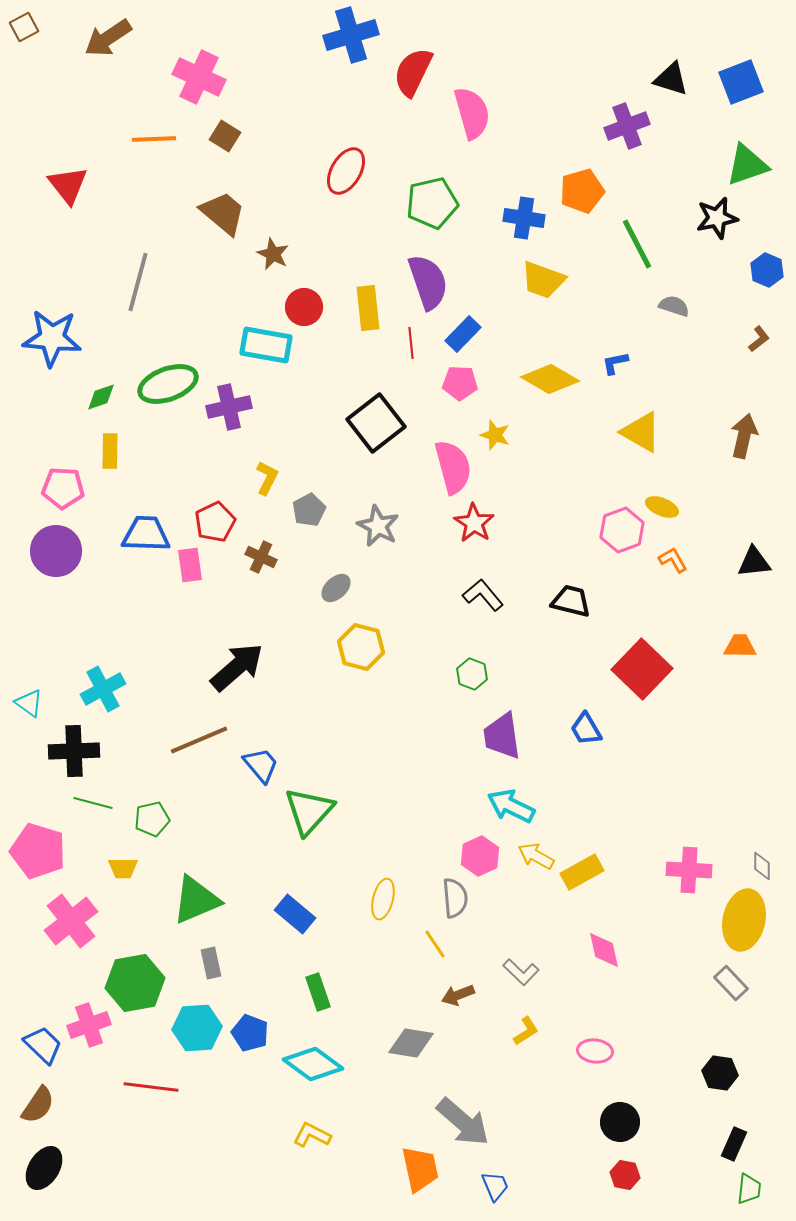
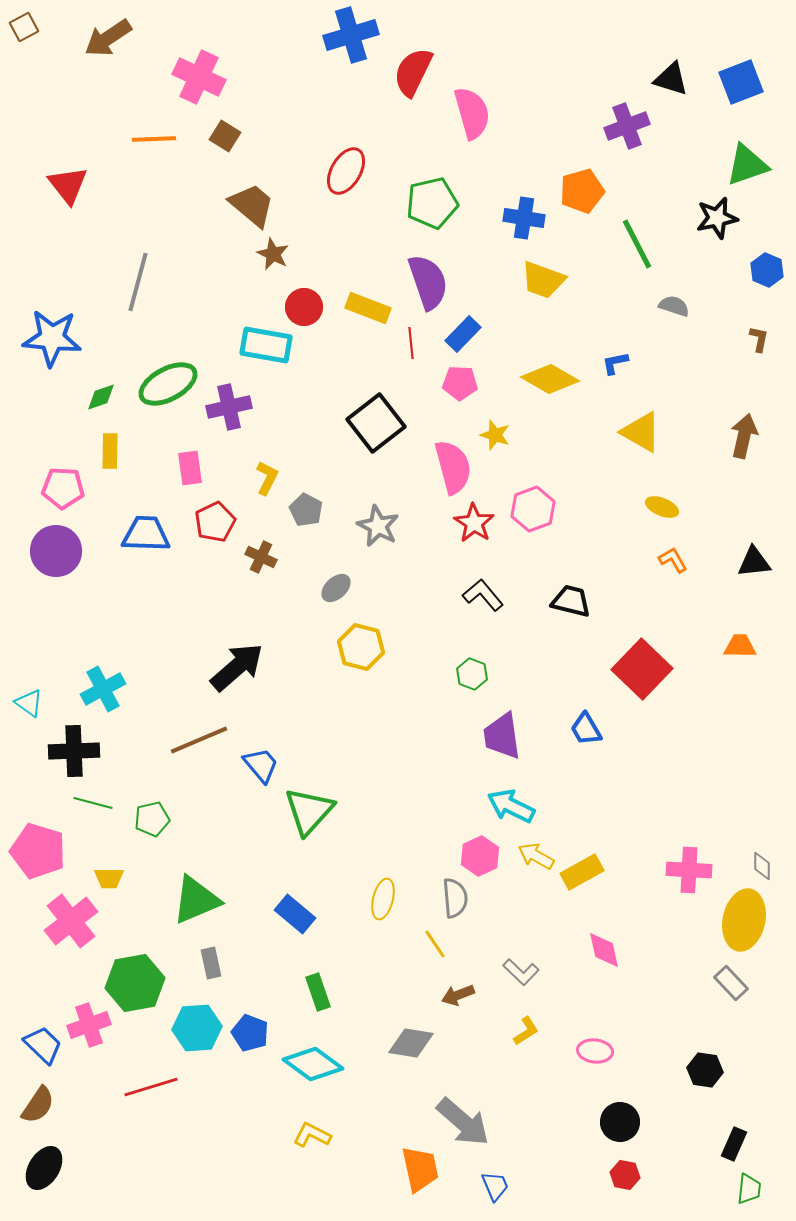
brown trapezoid at (223, 213): moved 29 px right, 8 px up
yellow rectangle at (368, 308): rotated 63 degrees counterclockwise
brown L-shape at (759, 339): rotated 40 degrees counterclockwise
green ellipse at (168, 384): rotated 8 degrees counterclockwise
gray pentagon at (309, 510): moved 3 px left; rotated 16 degrees counterclockwise
pink hexagon at (622, 530): moved 89 px left, 21 px up
pink rectangle at (190, 565): moved 97 px up
yellow trapezoid at (123, 868): moved 14 px left, 10 px down
black hexagon at (720, 1073): moved 15 px left, 3 px up
red line at (151, 1087): rotated 24 degrees counterclockwise
